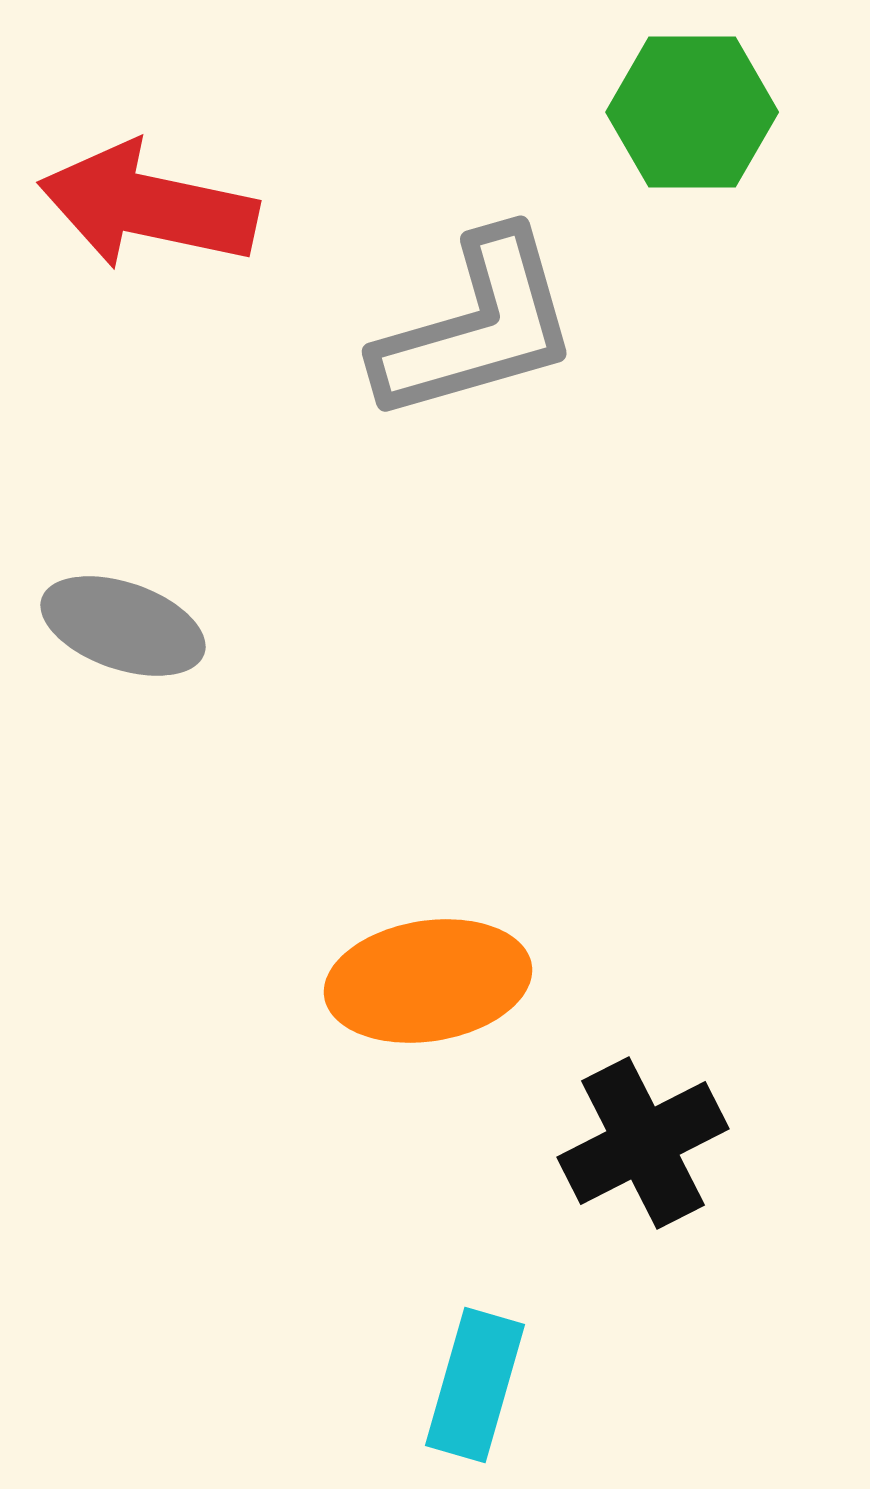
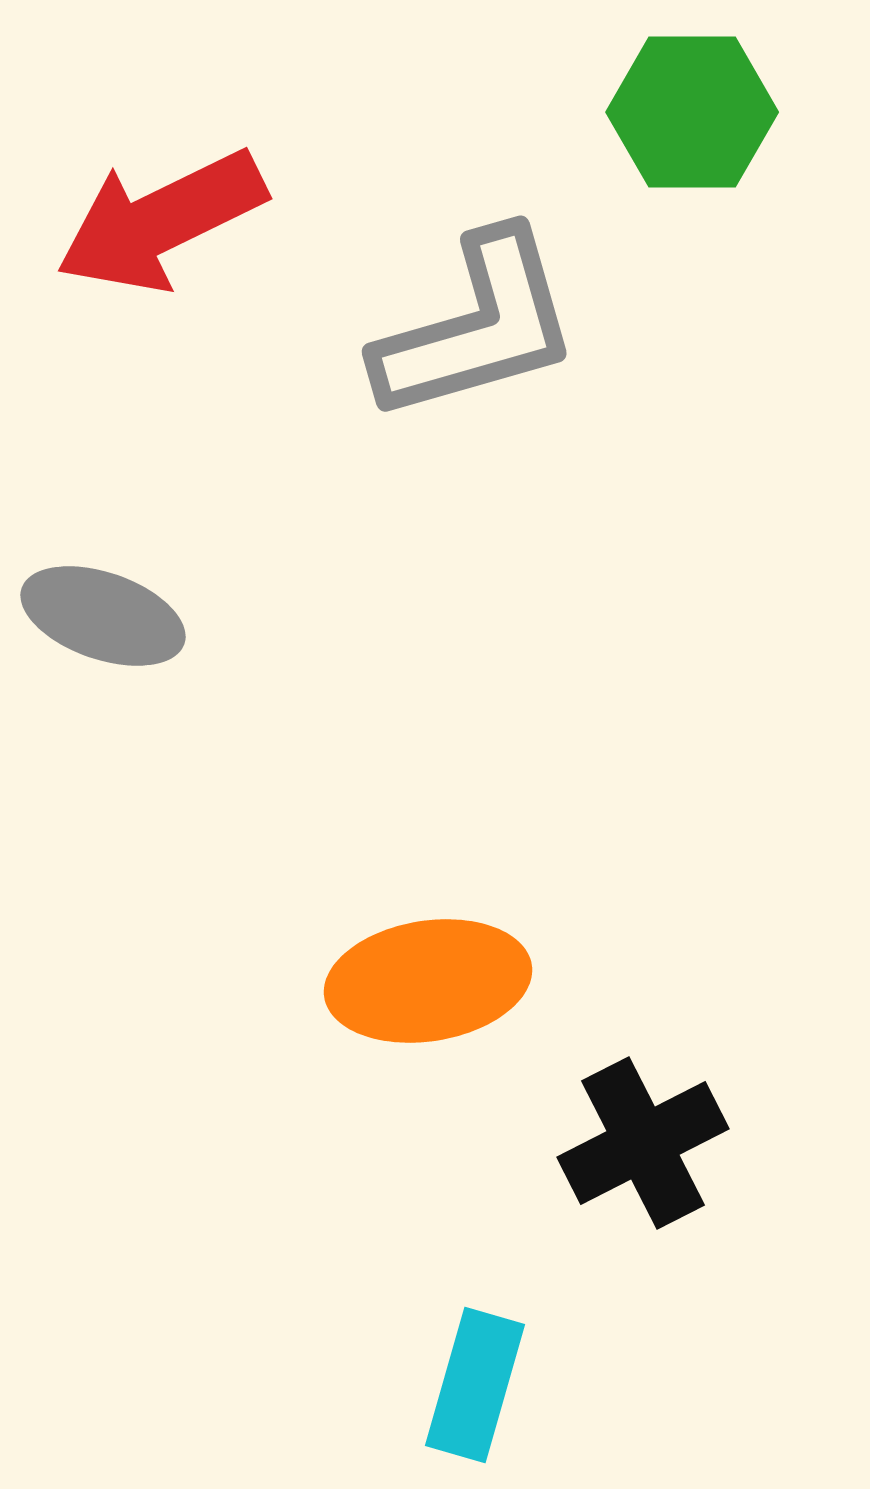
red arrow: moved 13 px right, 15 px down; rotated 38 degrees counterclockwise
gray ellipse: moved 20 px left, 10 px up
